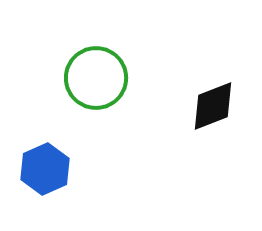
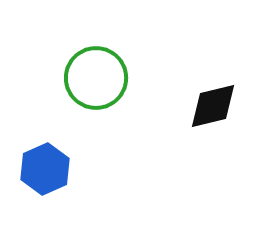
black diamond: rotated 8 degrees clockwise
